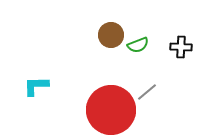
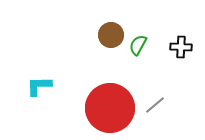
green semicircle: rotated 140 degrees clockwise
cyan L-shape: moved 3 px right
gray line: moved 8 px right, 13 px down
red circle: moved 1 px left, 2 px up
